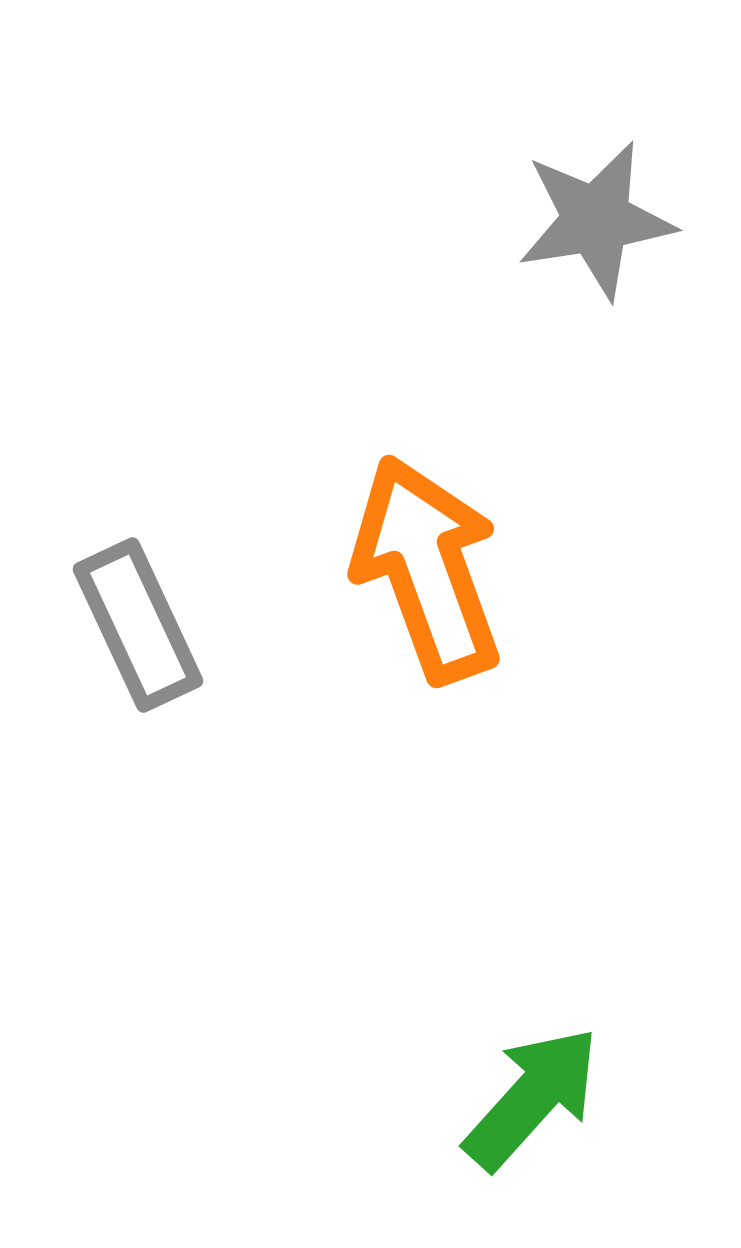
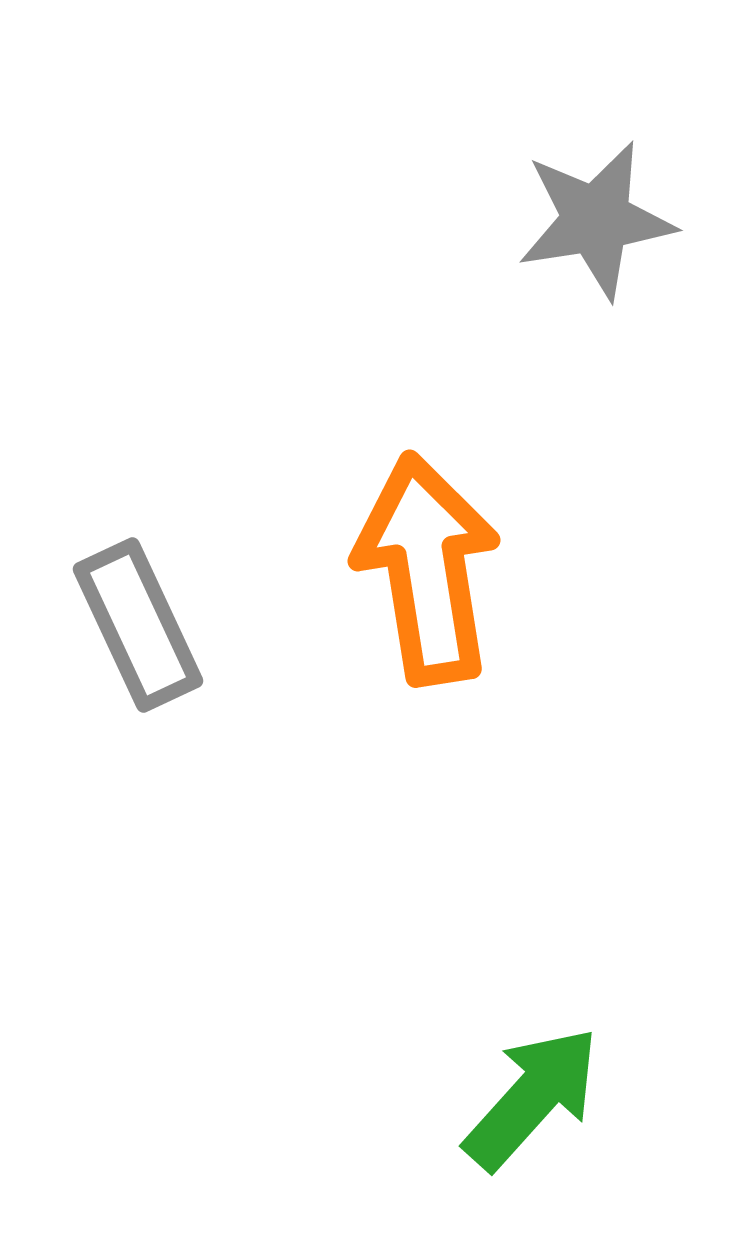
orange arrow: rotated 11 degrees clockwise
